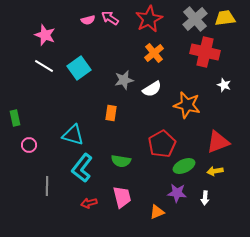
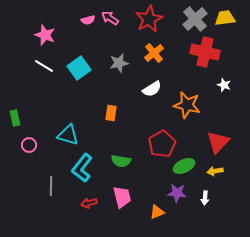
gray star: moved 5 px left, 17 px up
cyan triangle: moved 5 px left
red triangle: rotated 25 degrees counterclockwise
gray line: moved 4 px right
